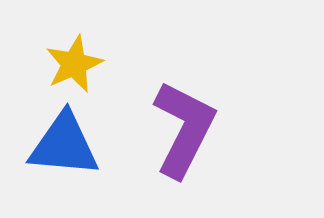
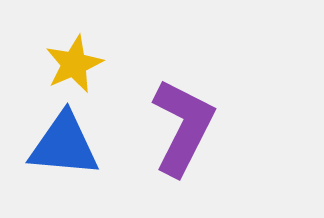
purple L-shape: moved 1 px left, 2 px up
